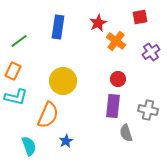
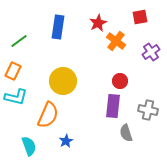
red circle: moved 2 px right, 2 px down
